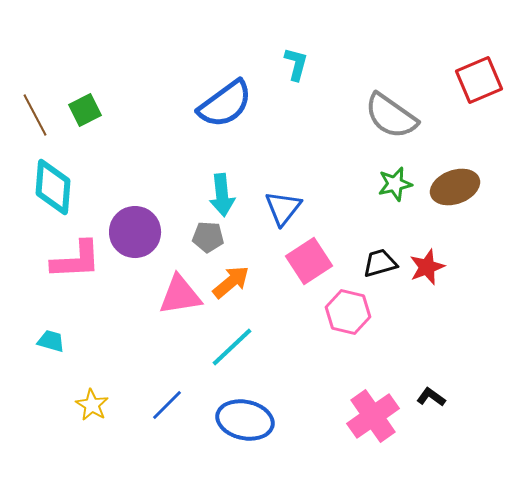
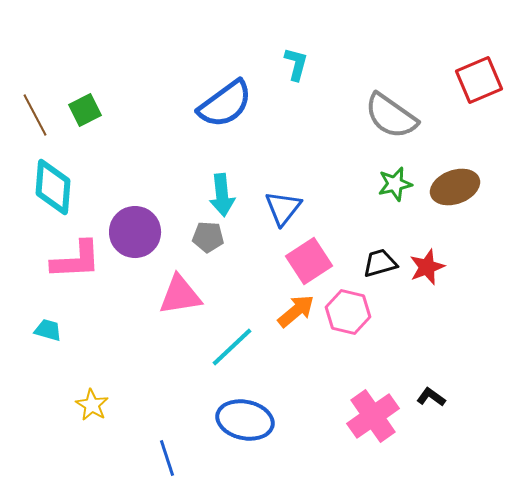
orange arrow: moved 65 px right, 29 px down
cyan trapezoid: moved 3 px left, 11 px up
blue line: moved 53 px down; rotated 63 degrees counterclockwise
